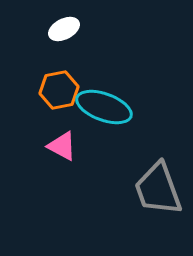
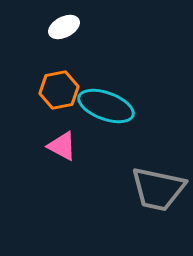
white ellipse: moved 2 px up
cyan ellipse: moved 2 px right, 1 px up
gray trapezoid: rotated 58 degrees counterclockwise
